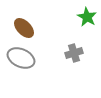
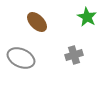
brown ellipse: moved 13 px right, 6 px up
gray cross: moved 2 px down
